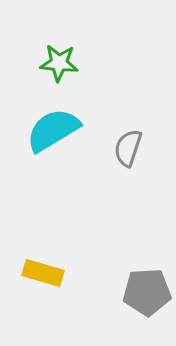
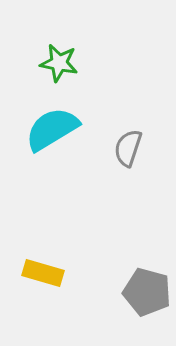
green star: rotated 6 degrees clockwise
cyan semicircle: moved 1 px left, 1 px up
gray pentagon: rotated 18 degrees clockwise
